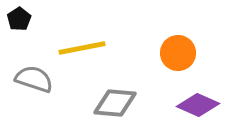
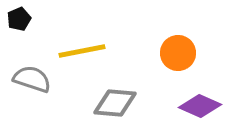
black pentagon: rotated 10 degrees clockwise
yellow line: moved 3 px down
gray semicircle: moved 2 px left
purple diamond: moved 2 px right, 1 px down
